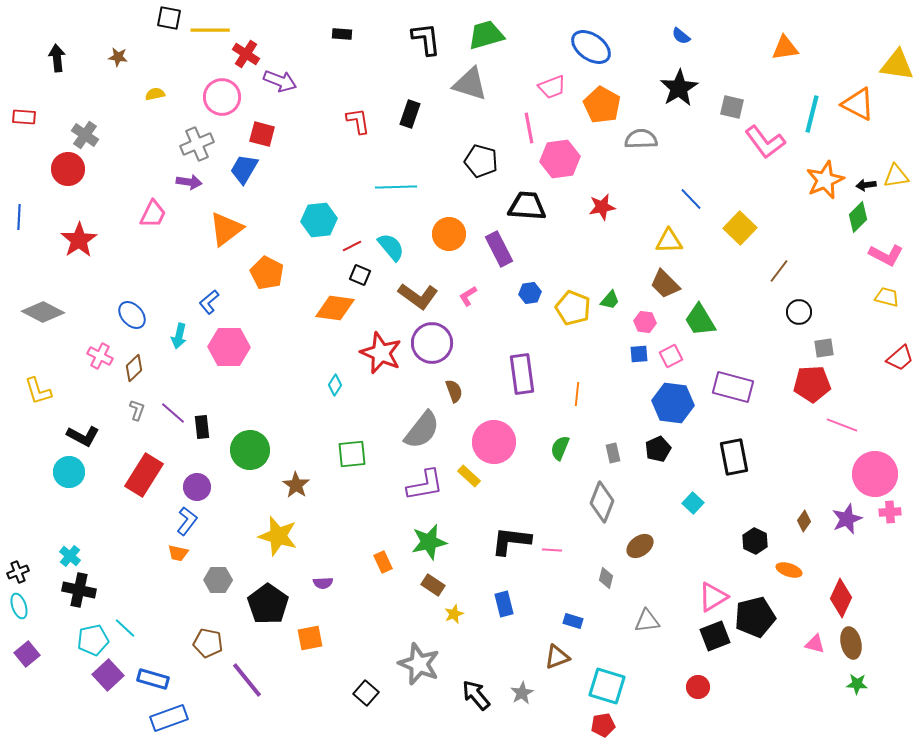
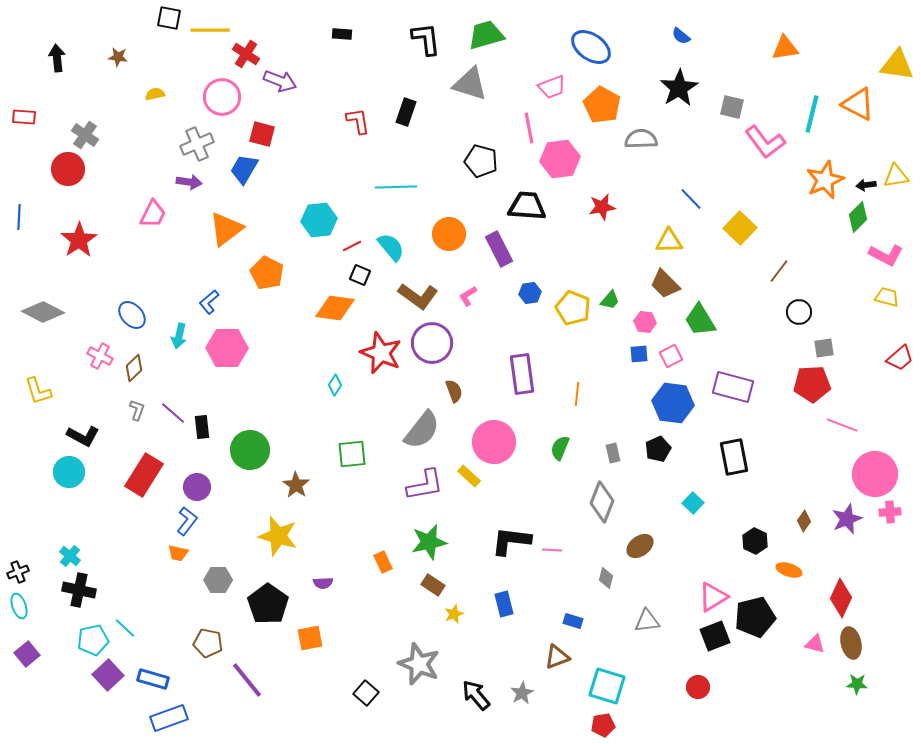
black rectangle at (410, 114): moved 4 px left, 2 px up
pink hexagon at (229, 347): moved 2 px left, 1 px down
